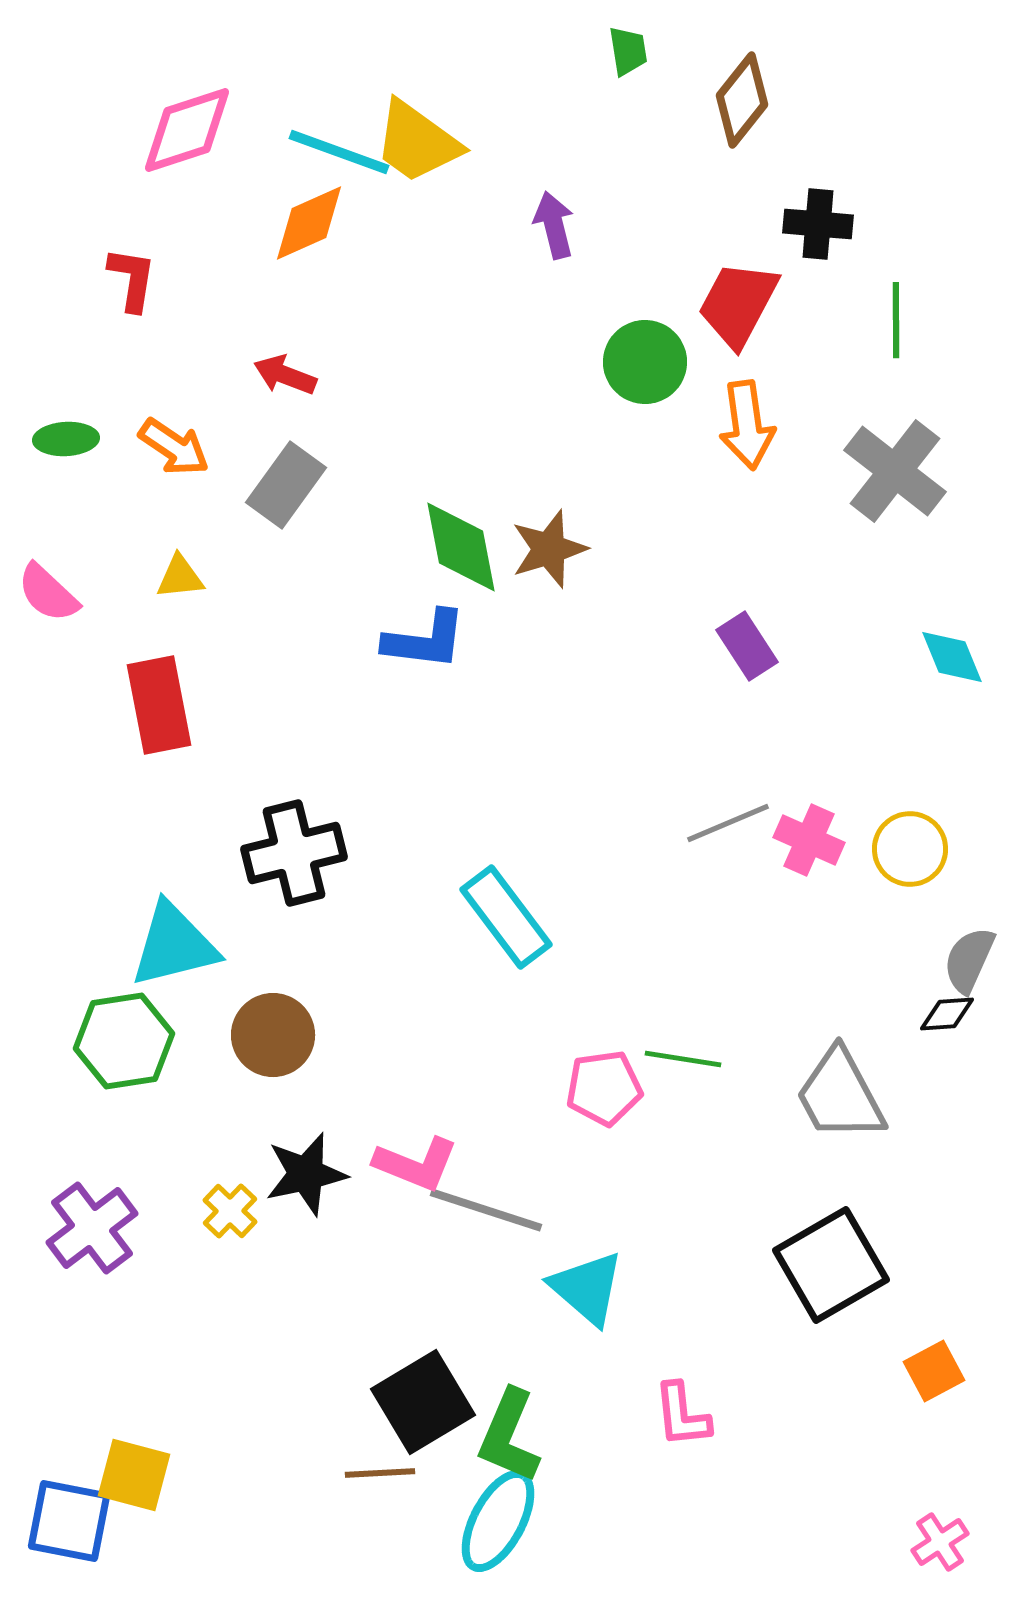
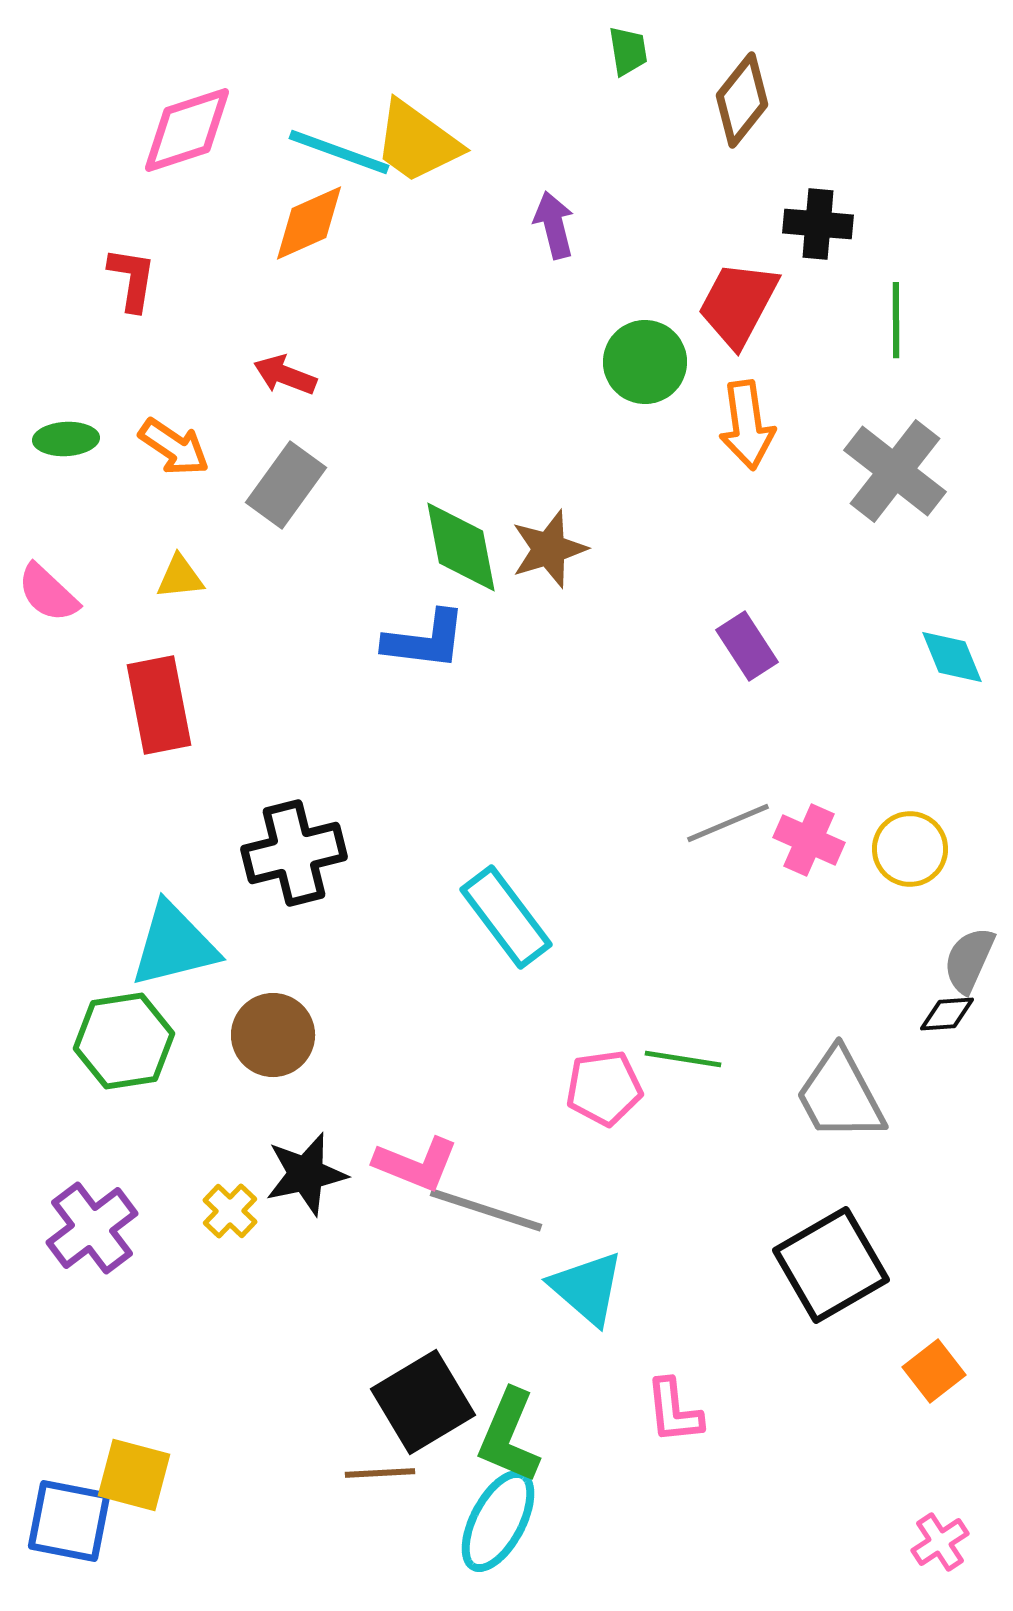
orange square at (934, 1371): rotated 10 degrees counterclockwise
pink L-shape at (682, 1415): moved 8 px left, 4 px up
